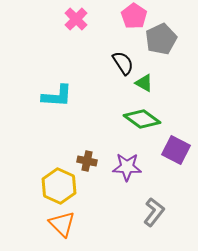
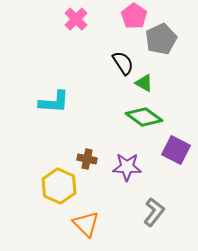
cyan L-shape: moved 3 px left, 6 px down
green diamond: moved 2 px right, 2 px up
brown cross: moved 2 px up
orange triangle: moved 24 px right
